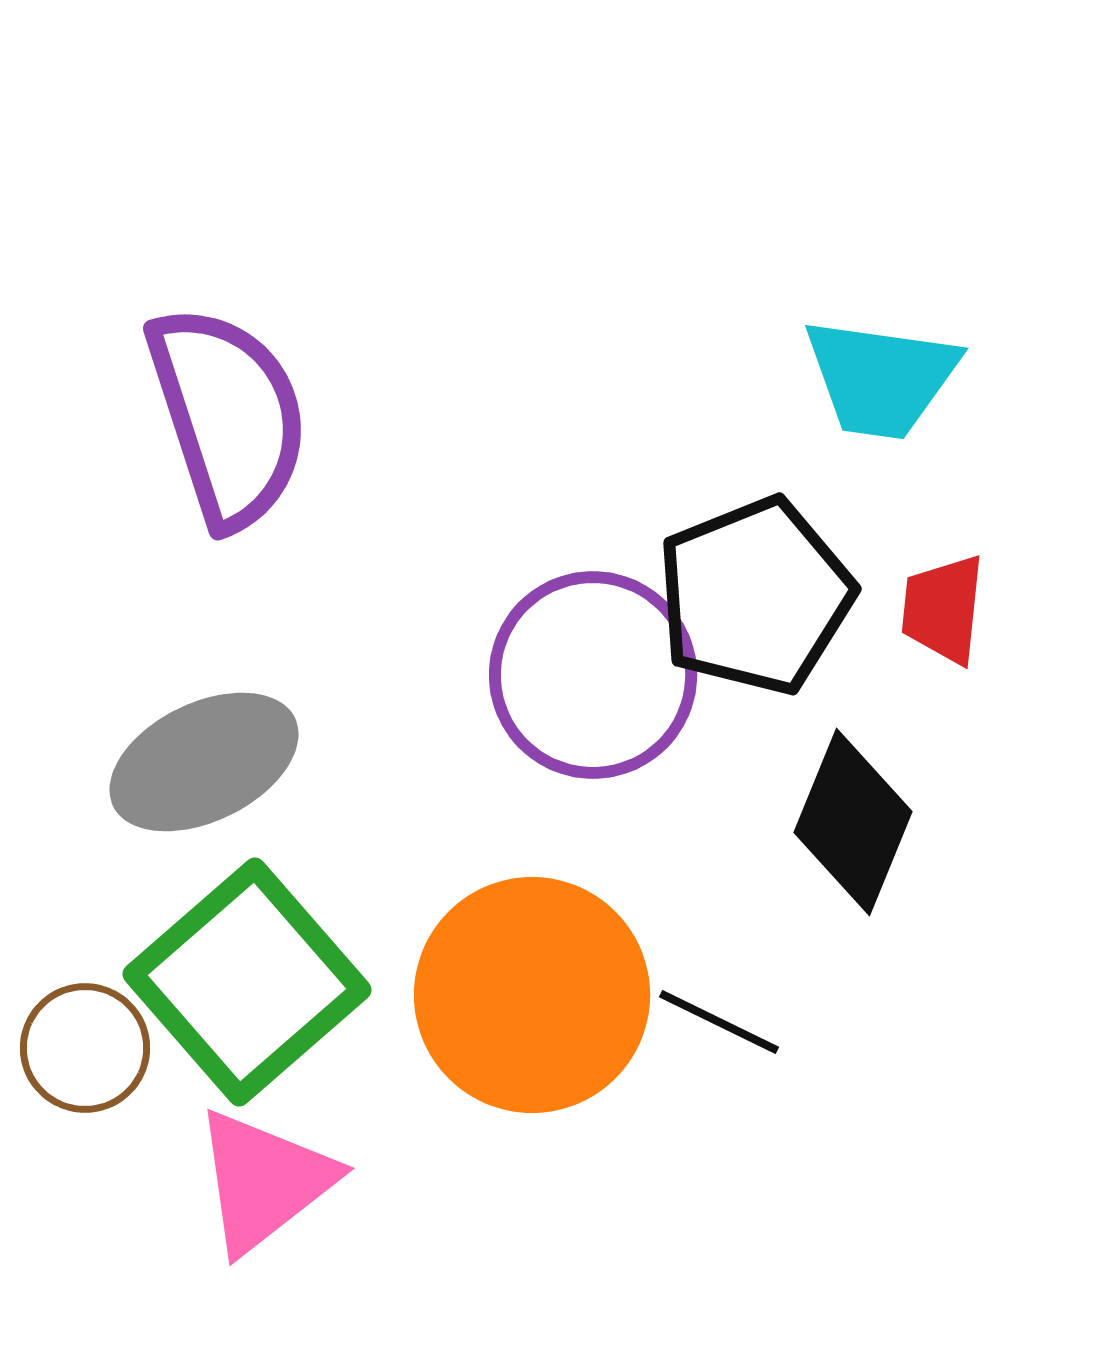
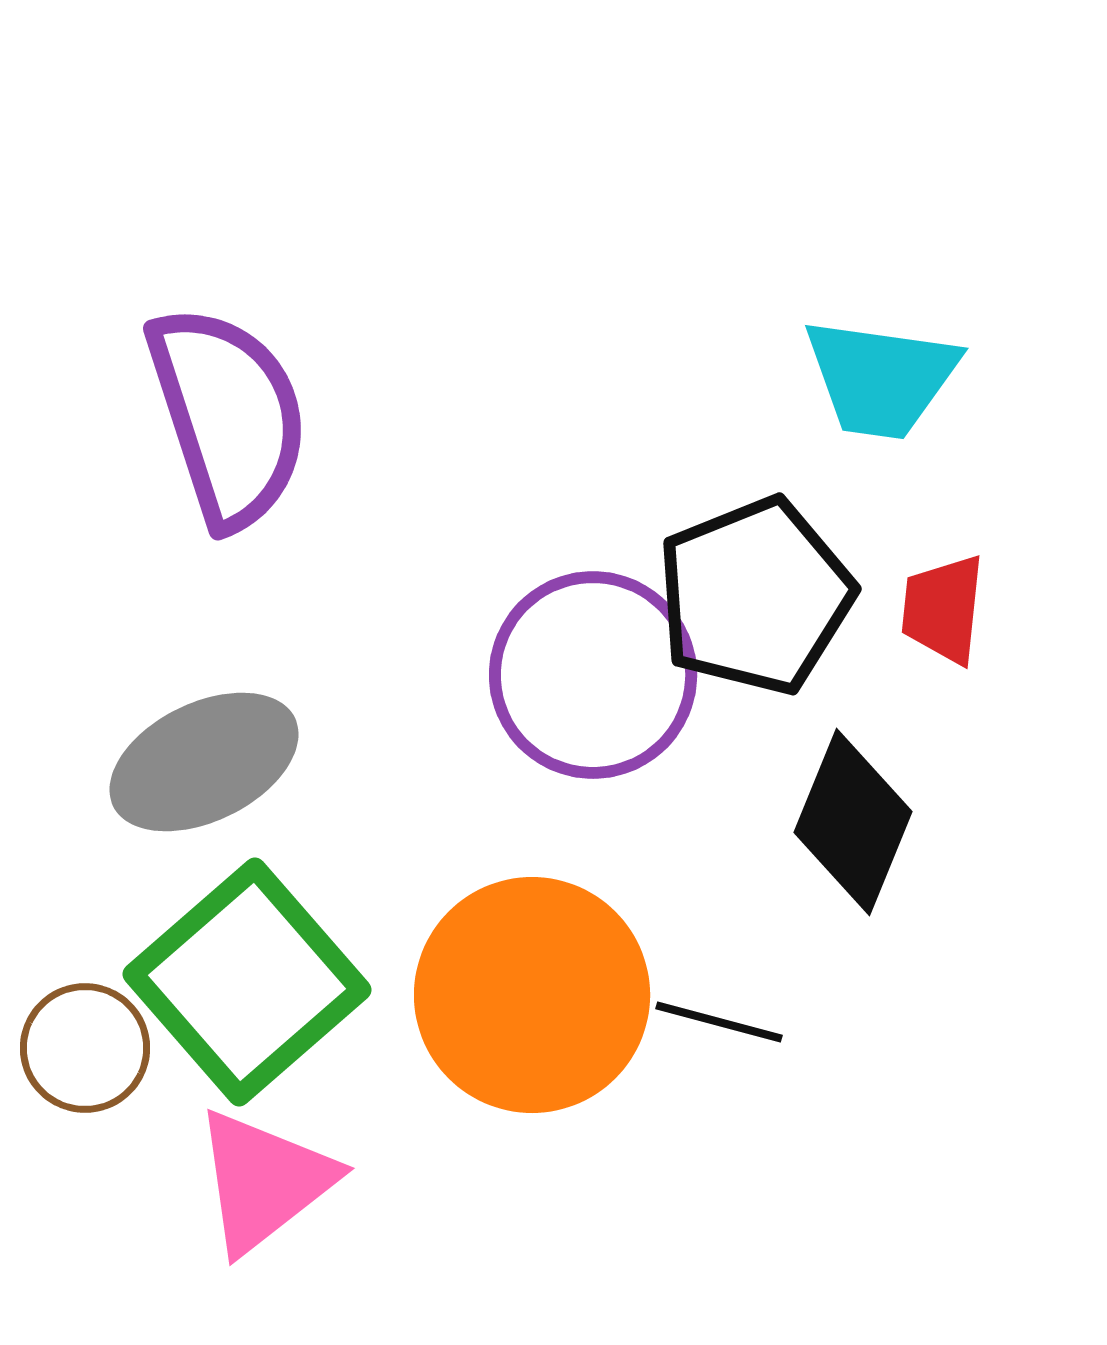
black line: rotated 11 degrees counterclockwise
